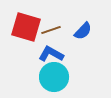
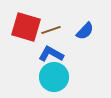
blue semicircle: moved 2 px right
